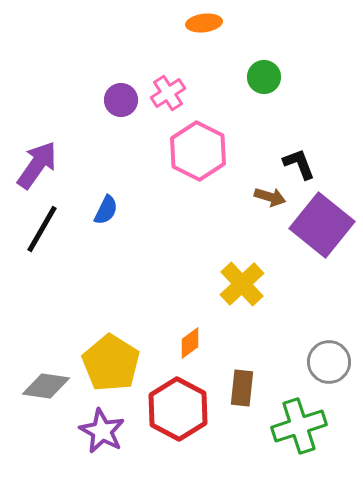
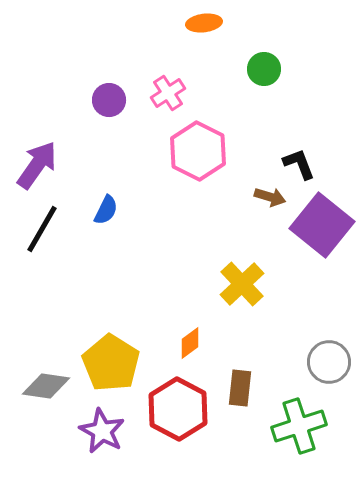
green circle: moved 8 px up
purple circle: moved 12 px left
brown rectangle: moved 2 px left
